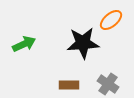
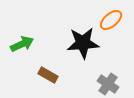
green arrow: moved 2 px left
brown rectangle: moved 21 px left, 10 px up; rotated 30 degrees clockwise
